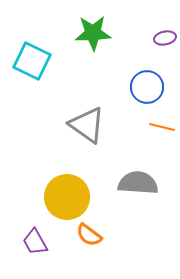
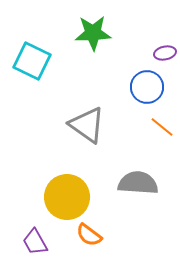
purple ellipse: moved 15 px down
orange line: rotated 25 degrees clockwise
